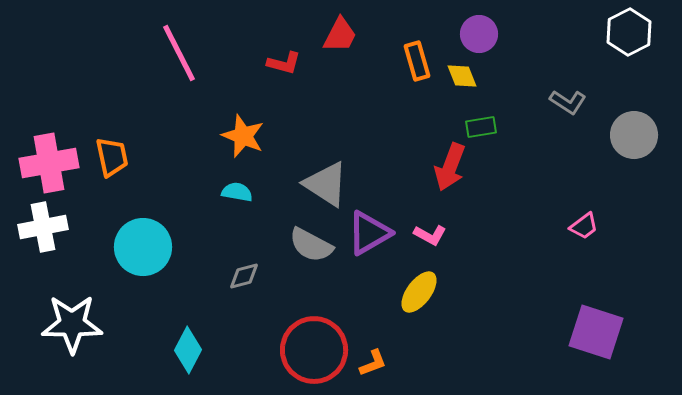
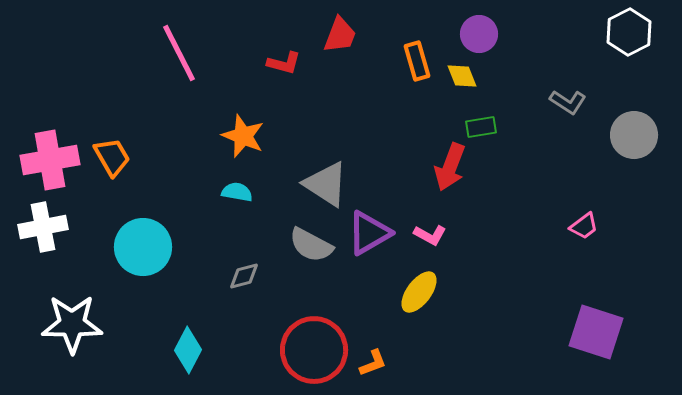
red trapezoid: rotated 6 degrees counterclockwise
orange trapezoid: rotated 18 degrees counterclockwise
pink cross: moved 1 px right, 3 px up
